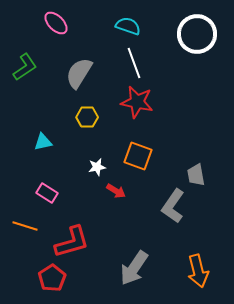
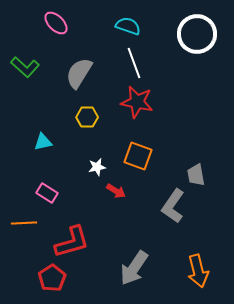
green L-shape: rotated 76 degrees clockwise
orange line: moved 1 px left, 3 px up; rotated 20 degrees counterclockwise
